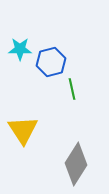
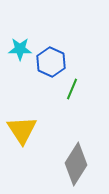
blue hexagon: rotated 20 degrees counterclockwise
green line: rotated 35 degrees clockwise
yellow triangle: moved 1 px left
